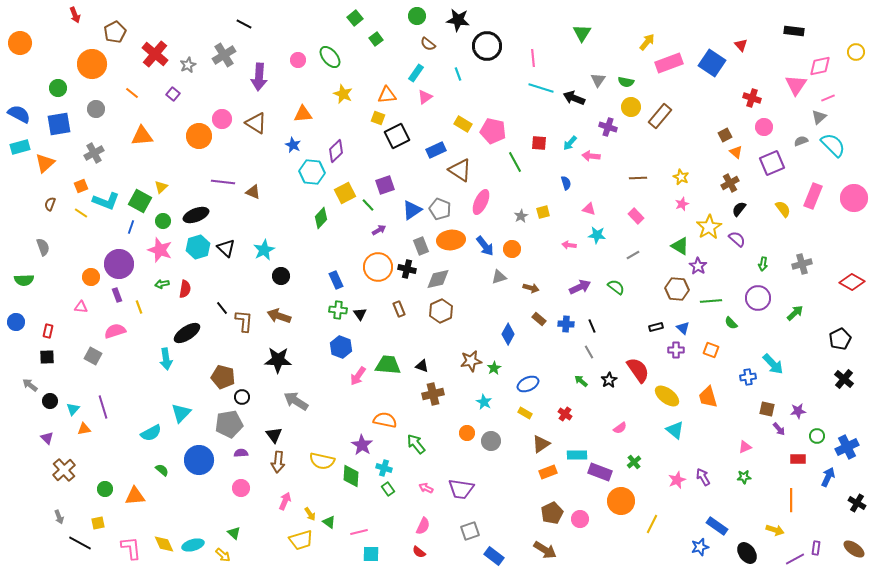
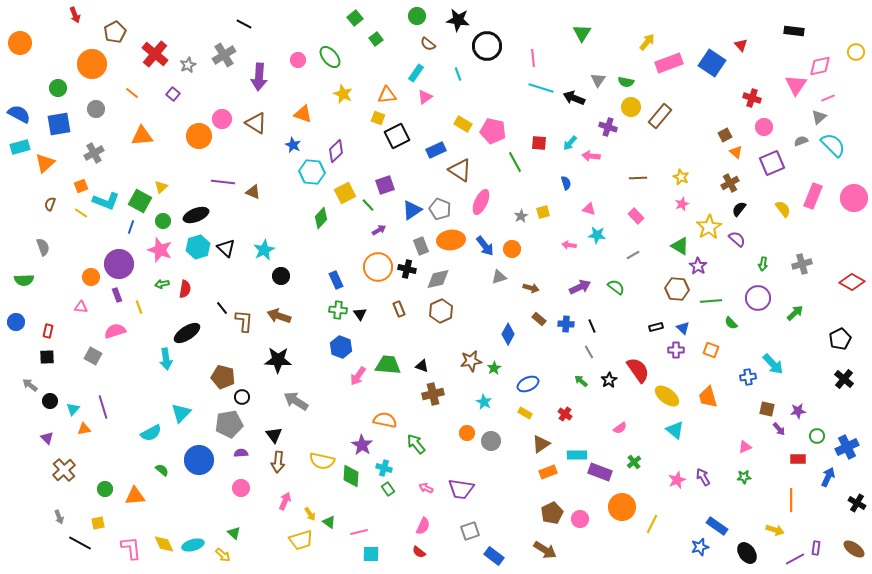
orange triangle at (303, 114): rotated 24 degrees clockwise
orange circle at (621, 501): moved 1 px right, 6 px down
